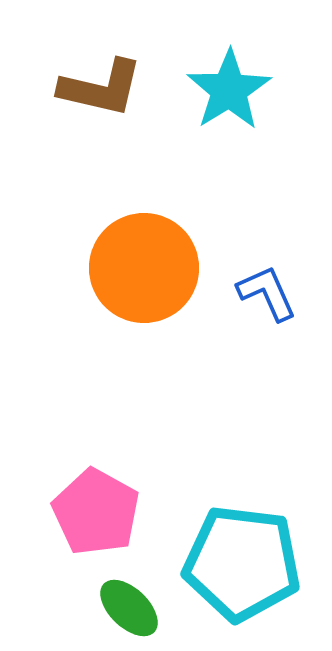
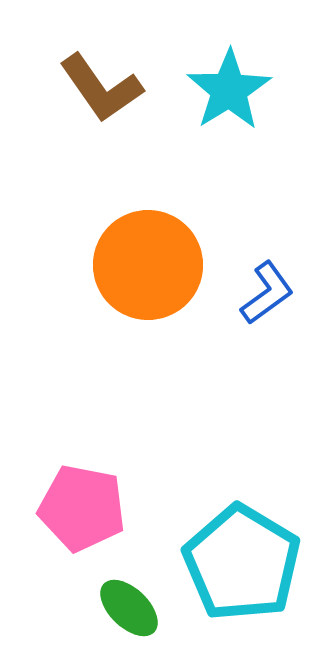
brown L-shape: rotated 42 degrees clockwise
orange circle: moved 4 px right, 3 px up
blue L-shape: rotated 78 degrees clockwise
pink pentagon: moved 14 px left, 4 px up; rotated 18 degrees counterclockwise
cyan pentagon: rotated 24 degrees clockwise
